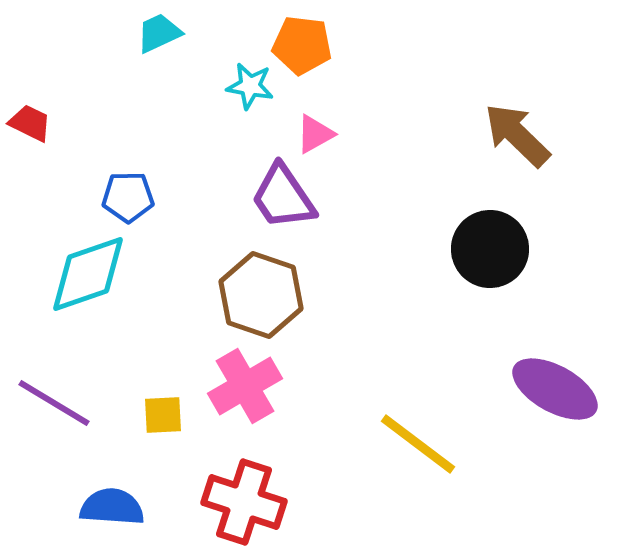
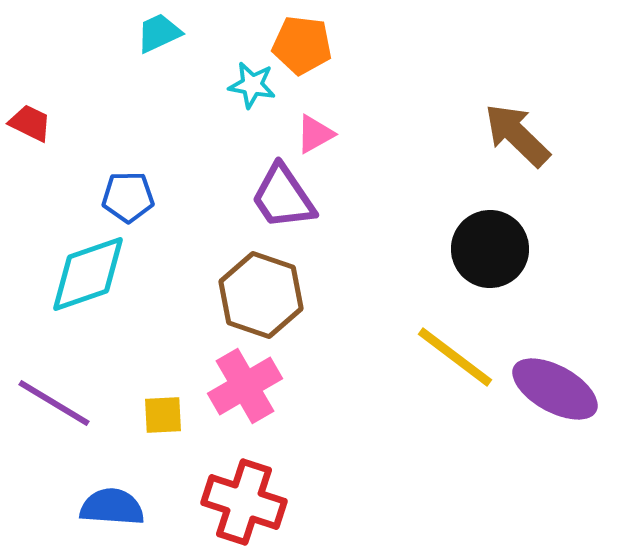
cyan star: moved 2 px right, 1 px up
yellow line: moved 37 px right, 87 px up
